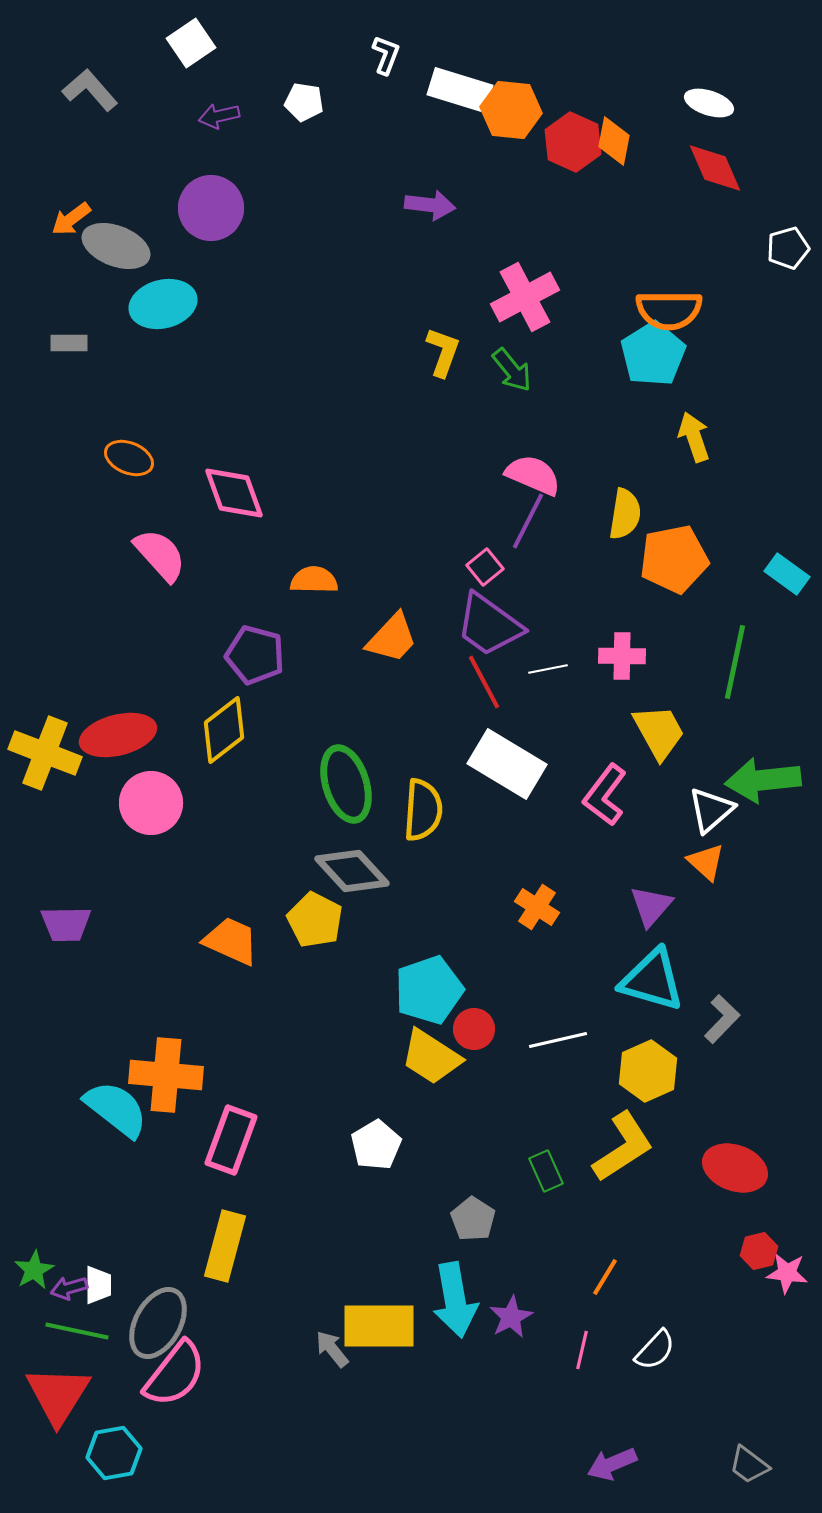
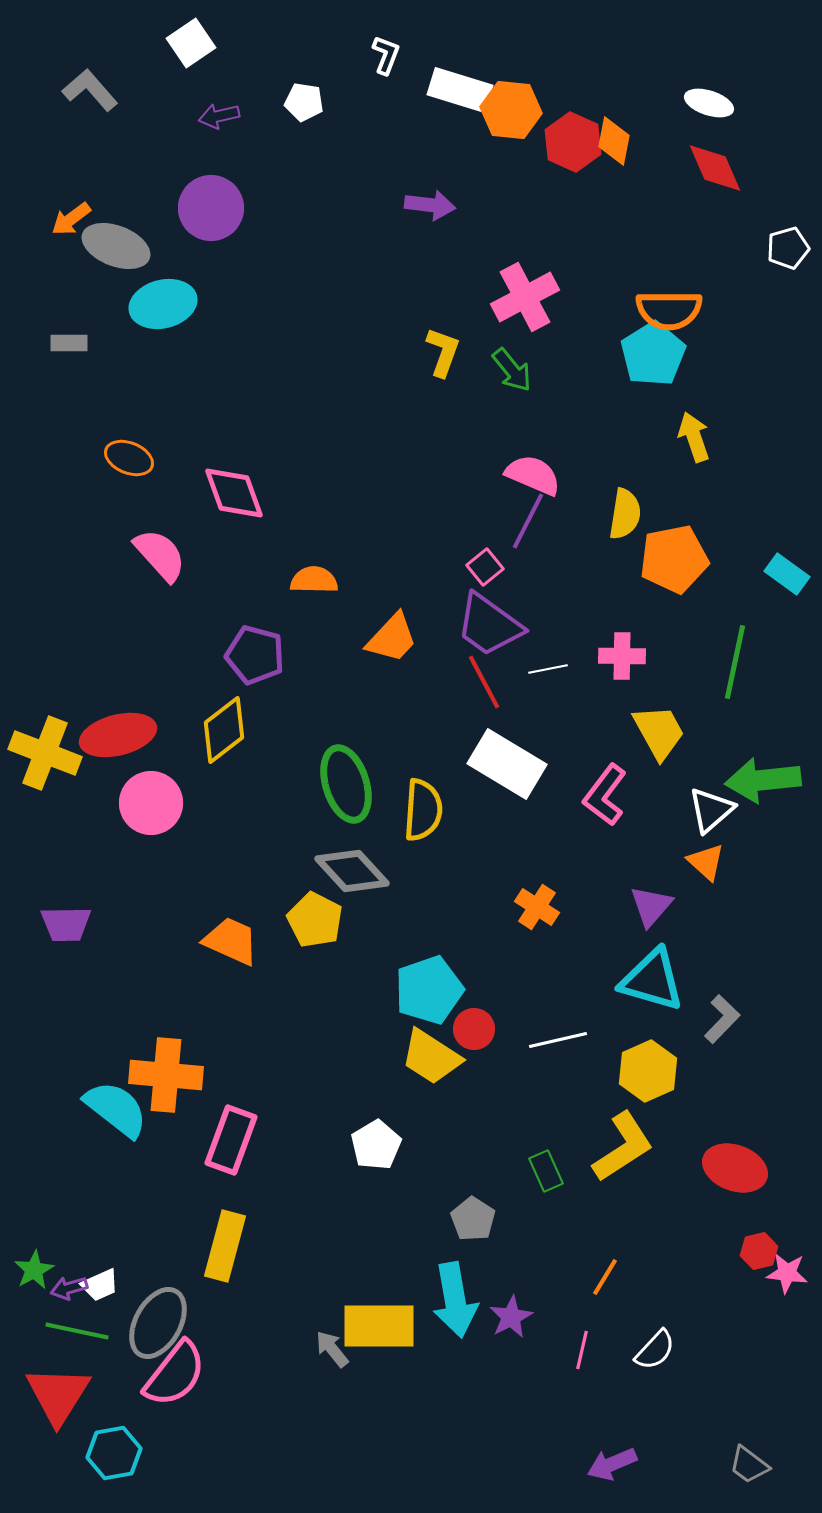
white trapezoid at (98, 1285): moved 2 px right; rotated 66 degrees clockwise
